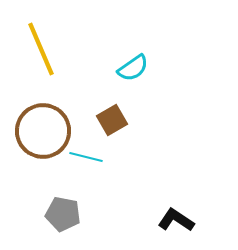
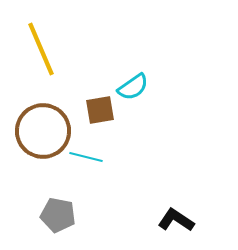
cyan semicircle: moved 19 px down
brown square: moved 12 px left, 10 px up; rotated 20 degrees clockwise
gray pentagon: moved 5 px left, 1 px down
